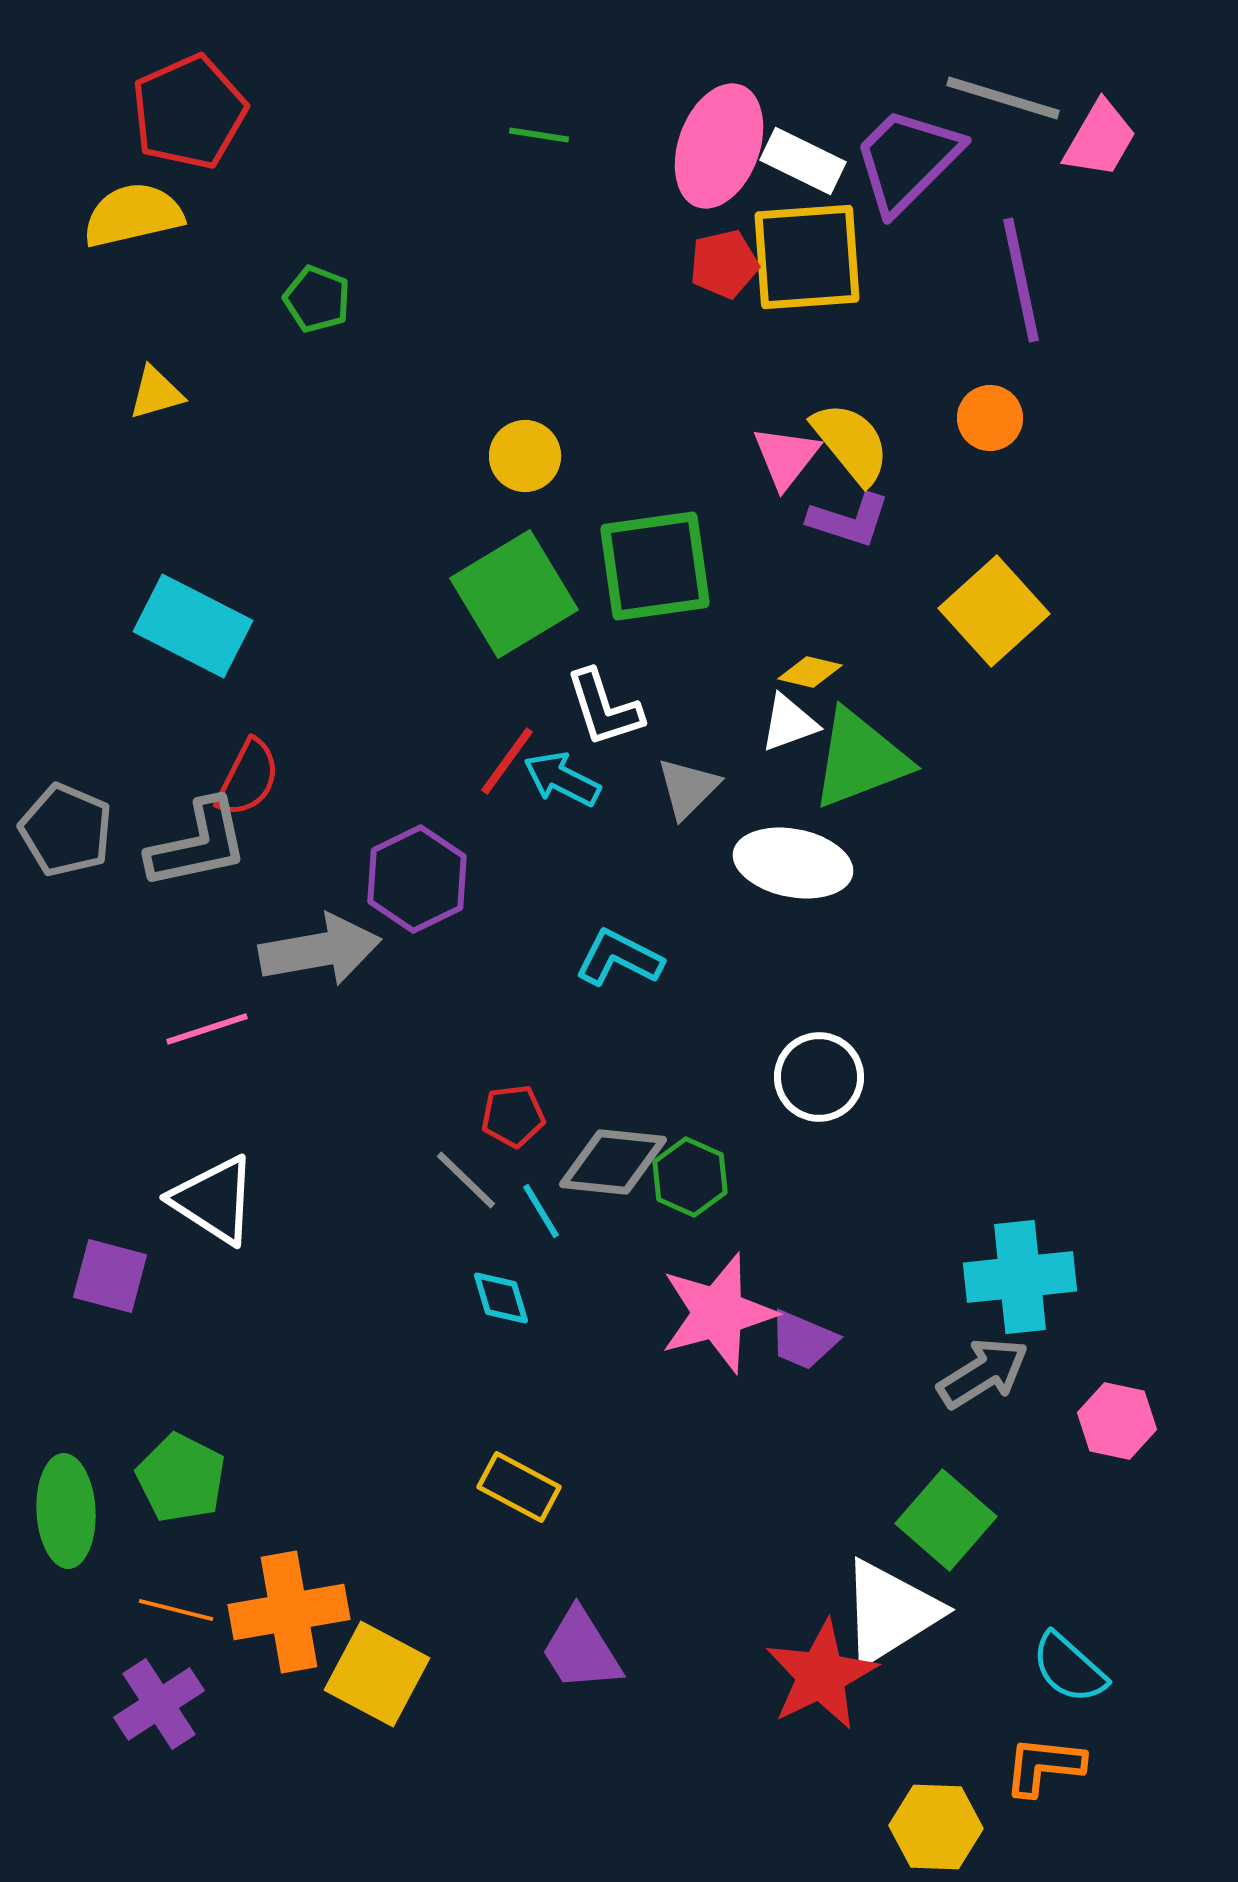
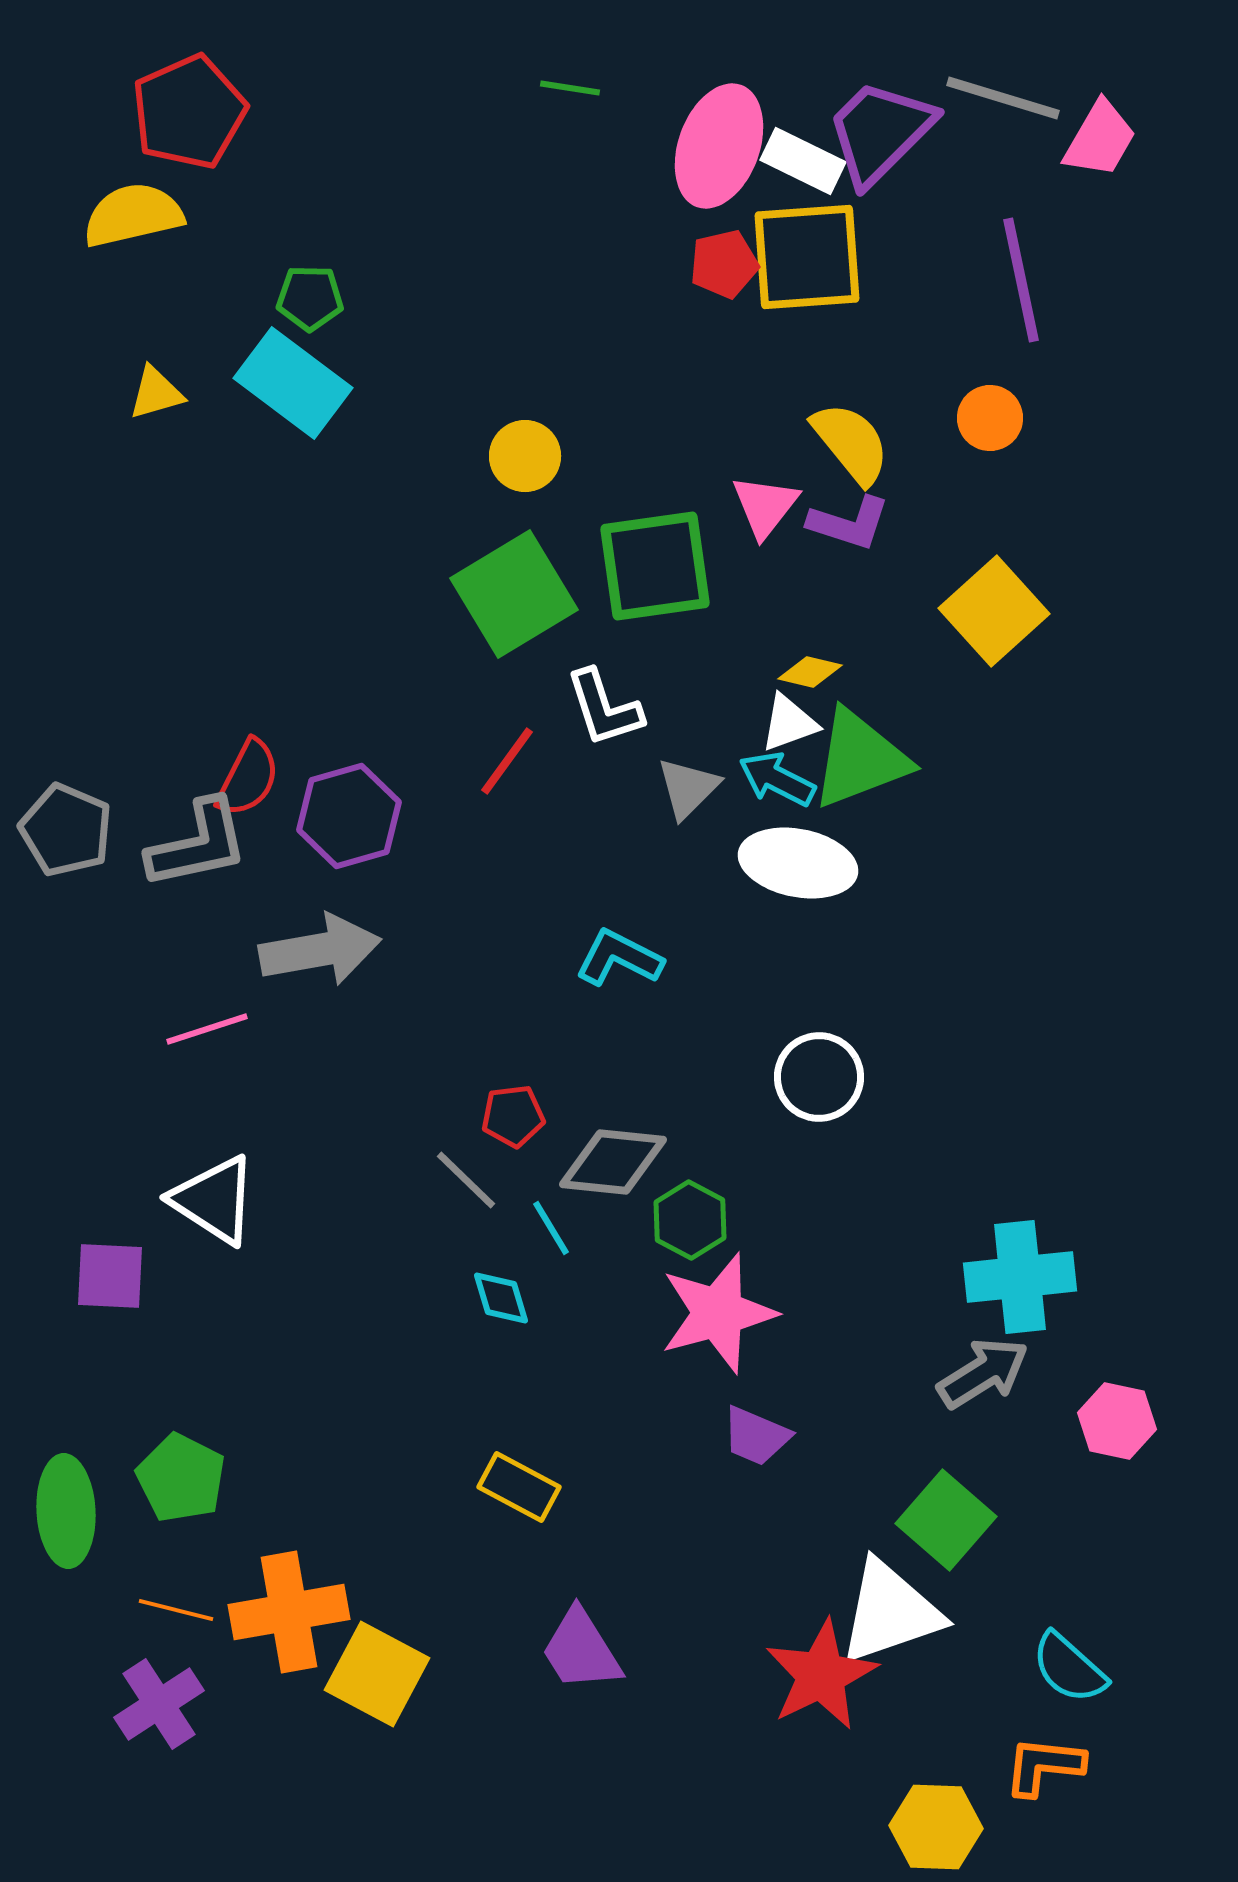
green line at (539, 135): moved 31 px right, 47 px up
purple trapezoid at (907, 160): moved 27 px left, 28 px up
green pentagon at (317, 299): moved 7 px left, 1 px up; rotated 20 degrees counterclockwise
pink triangle at (786, 457): moved 21 px left, 49 px down
purple L-shape at (849, 520): moved 3 px down
cyan rectangle at (193, 626): moved 100 px right, 243 px up; rotated 10 degrees clockwise
cyan arrow at (562, 779): moved 215 px right
white ellipse at (793, 863): moved 5 px right
purple hexagon at (417, 879): moved 68 px left, 63 px up; rotated 10 degrees clockwise
green hexagon at (690, 1177): moved 43 px down; rotated 4 degrees clockwise
cyan line at (541, 1211): moved 10 px right, 17 px down
purple square at (110, 1276): rotated 12 degrees counterclockwise
purple trapezoid at (803, 1340): moved 47 px left, 96 px down
white triangle at (890, 1612): rotated 13 degrees clockwise
